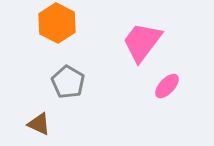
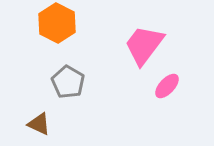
pink trapezoid: moved 2 px right, 3 px down
